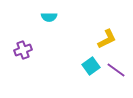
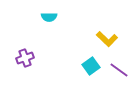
yellow L-shape: rotated 70 degrees clockwise
purple cross: moved 2 px right, 8 px down
purple line: moved 3 px right
